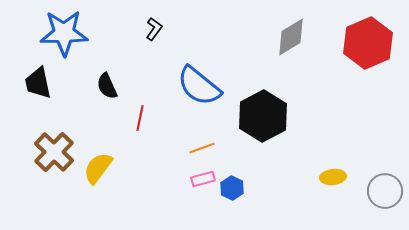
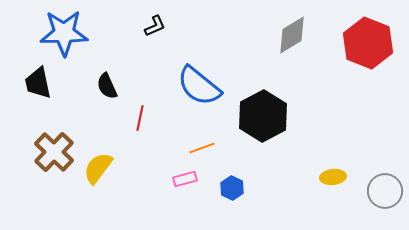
black L-shape: moved 1 px right, 3 px up; rotated 30 degrees clockwise
gray diamond: moved 1 px right, 2 px up
red hexagon: rotated 15 degrees counterclockwise
pink rectangle: moved 18 px left
